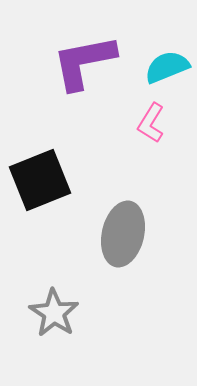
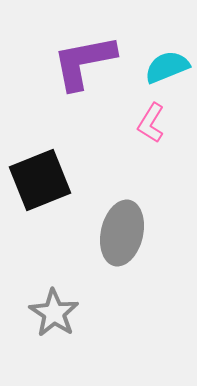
gray ellipse: moved 1 px left, 1 px up
